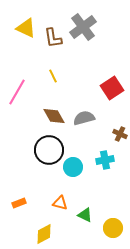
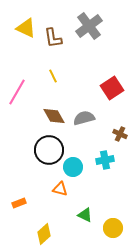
gray cross: moved 6 px right, 1 px up
orange triangle: moved 14 px up
yellow diamond: rotated 15 degrees counterclockwise
